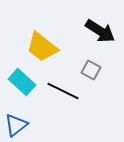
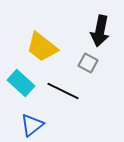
black arrow: rotated 68 degrees clockwise
gray square: moved 3 px left, 7 px up
cyan rectangle: moved 1 px left, 1 px down
blue triangle: moved 16 px right
